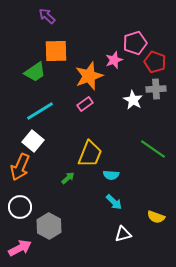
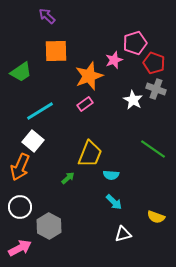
red pentagon: moved 1 px left, 1 px down
green trapezoid: moved 14 px left
gray cross: rotated 24 degrees clockwise
